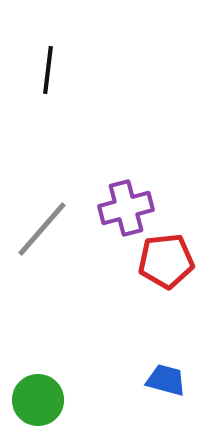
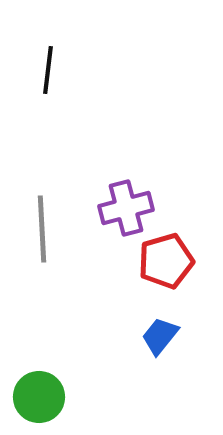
gray line: rotated 44 degrees counterclockwise
red pentagon: rotated 10 degrees counterclockwise
blue trapezoid: moved 6 px left, 44 px up; rotated 66 degrees counterclockwise
green circle: moved 1 px right, 3 px up
